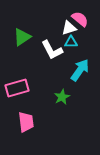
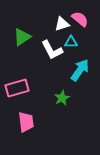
white triangle: moved 7 px left, 4 px up
green star: moved 1 px down
